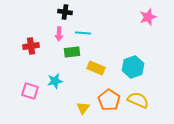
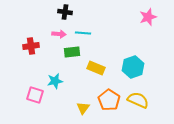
pink arrow: rotated 88 degrees counterclockwise
pink square: moved 5 px right, 4 px down
